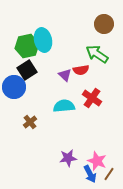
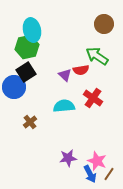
cyan ellipse: moved 11 px left, 10 px up
green hexagon: moved 1 px down
green arrow: moved 2 px down
black square: moved 1 px left, 2 px down
red cross: moved 1 px right
